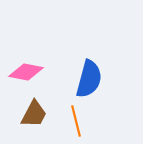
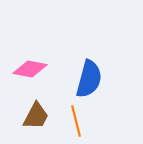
pink diamond: moved 4 px right, 3 px up
brown trapezoid: moved 2 px right, 2 px down
